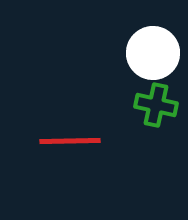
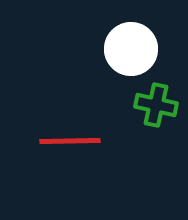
white circle: moved 22 px left, 4 px up
